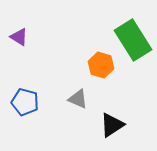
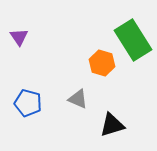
purple triangle: rotated 24 degrees clockwise
orange hexagon: moved 1 px right, 2 px up
blue pentagon: moved 3 px right, 1 px down
black triangle: rotated 16 degrees clockwise
